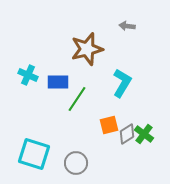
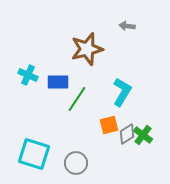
cyan L-shape: moved 9 px down
green cross: moved 1 px left, 1 px down
